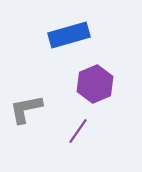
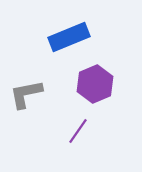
blue rectangle: moved 2 px down; rotated 6 degrees counterclockwise
gray L-shape: moved 15 px up
